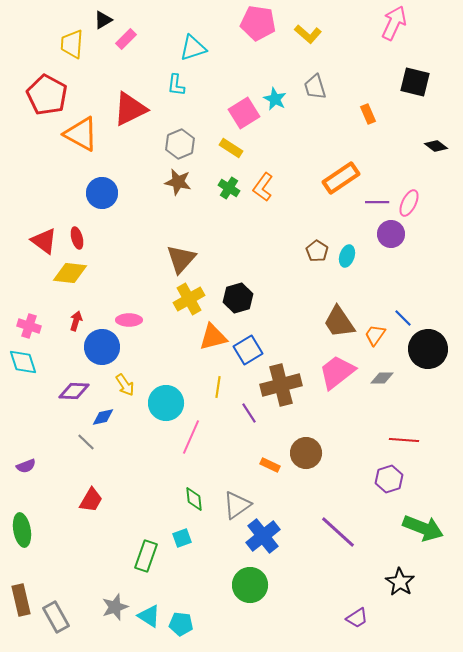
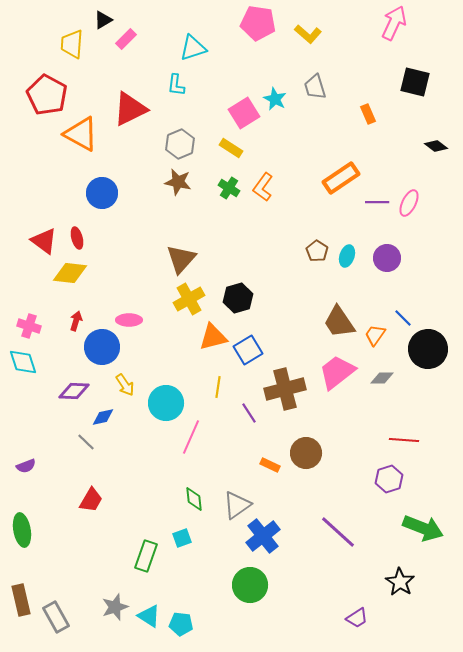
purple circle at (391, 234): moved 4 px left, 24 px down
brown cross at (281, 385): moved 4 px right, 4 px down
